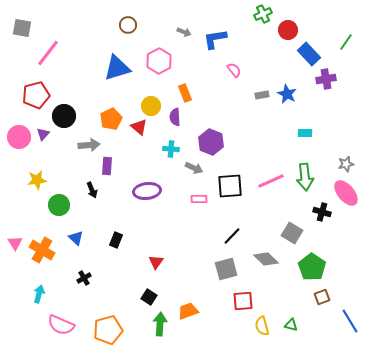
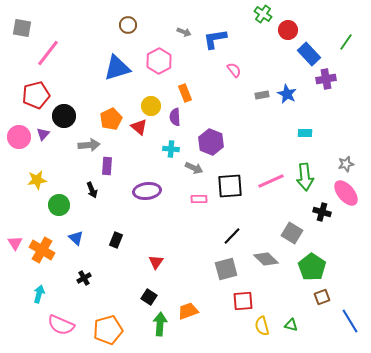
green cross at (263, 14): rotated 30 degrees counterclockwise
